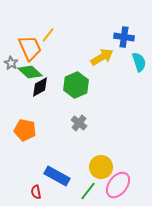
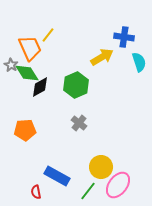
gray star: moved 2 px down
green diamond: moved 3 px left, 1 px down; rotated 15 degrees clockwise
orange pentagon: rotated 15 degrees counterclockwise
